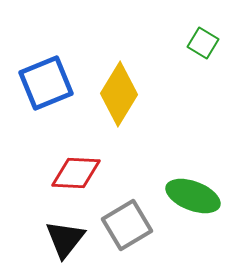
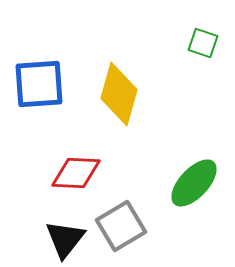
green square: rotated 12 degrees counterclockwise
blue square: moved 7 px left, 1 px down; rotated 18 degrees clockwise
yellow diamond: rotated 16 degrees counterclockwise
green ellipse: moved 1 px right, 13 px up; rotated 68 degrees counterclockwise
gray square: moved 6 px left, 1 px down
